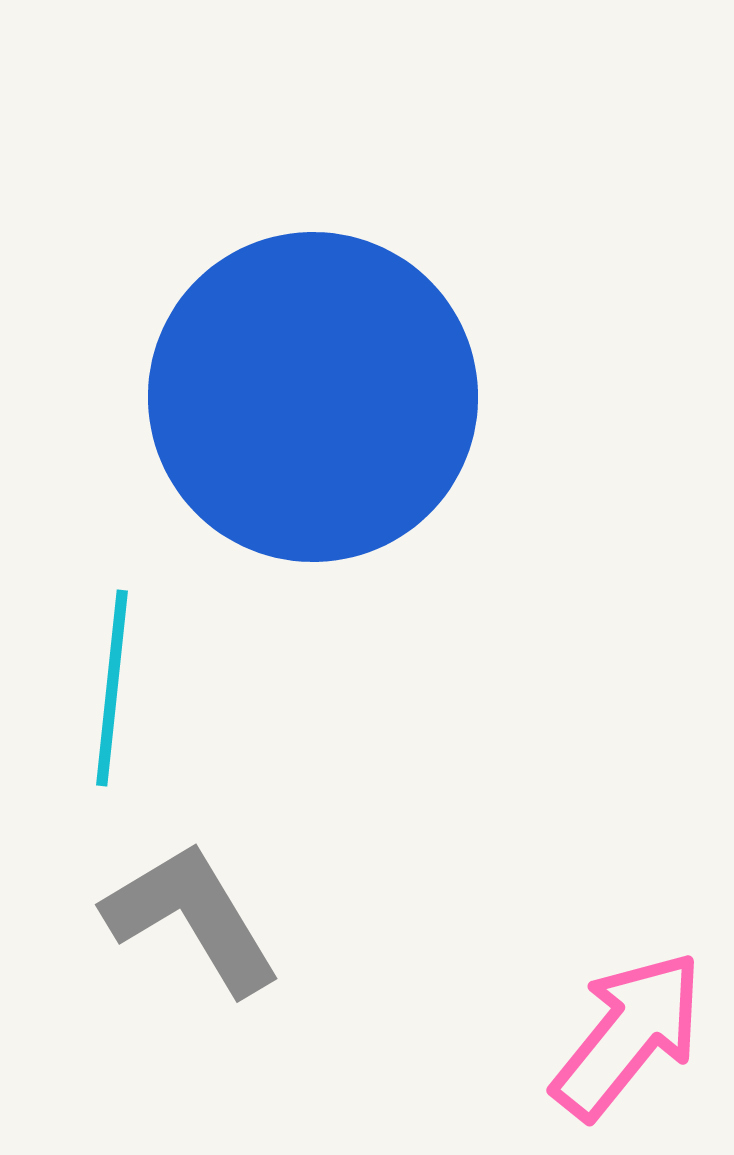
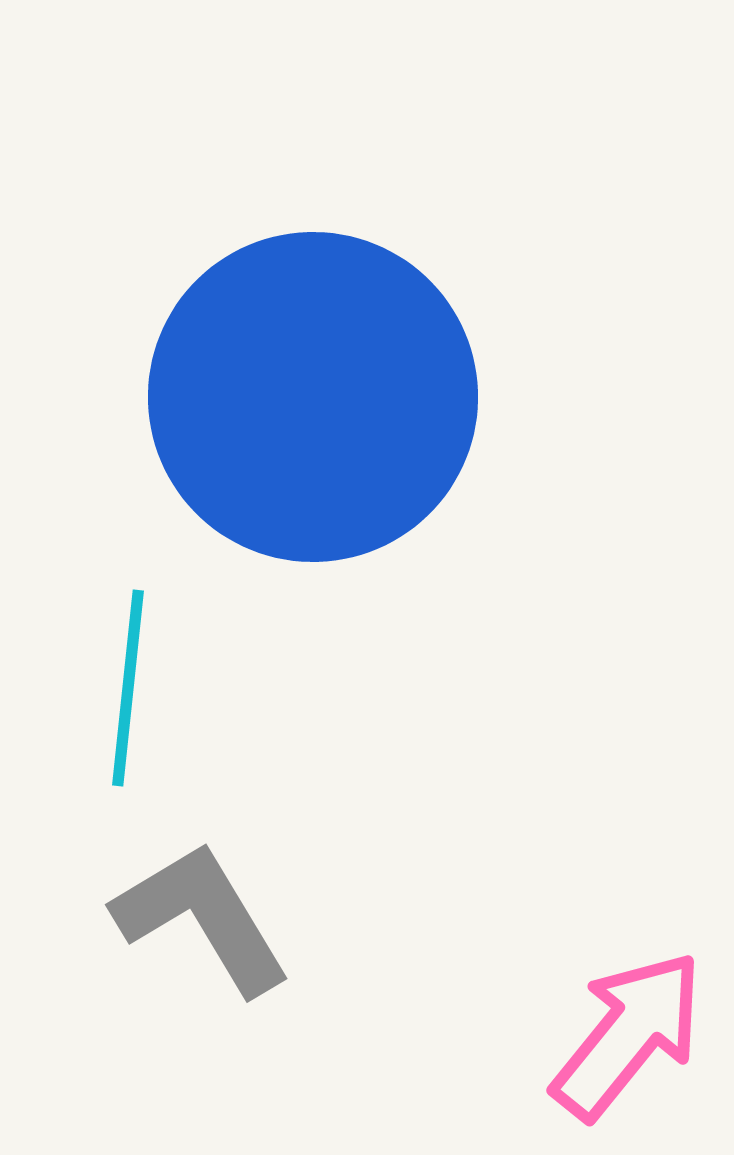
cyan line: moved 16 px right
gray L-shape: moved 10 px right
